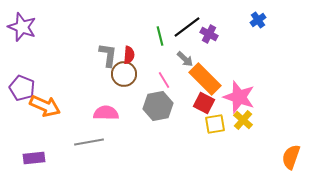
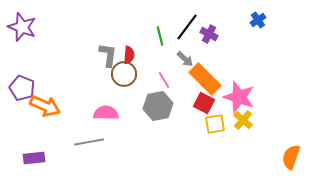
black line: rotated 16 degrees counterclockwise
